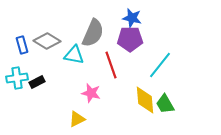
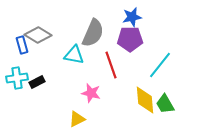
blue star: moved 1 px up; rotated 24 degrees counterclockwise
gray diamond: moved 9 px left, 6 px up
